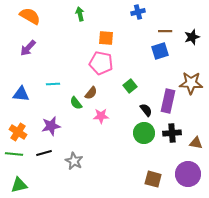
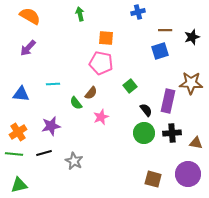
brown line: moved 1 px up
pink star: moved 1 px down; rotated 21 degrees counterclockwise
orange cross: rotated 24 degrees clockwise
